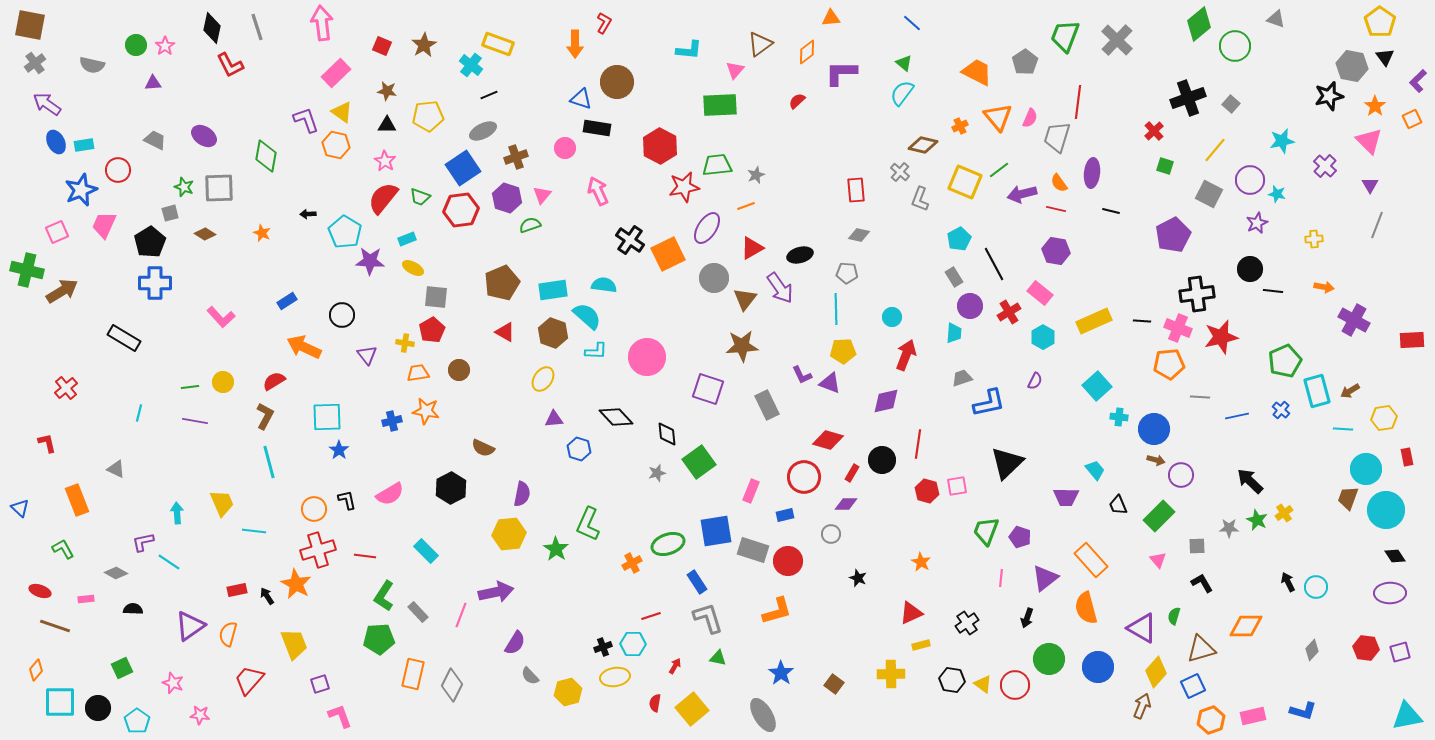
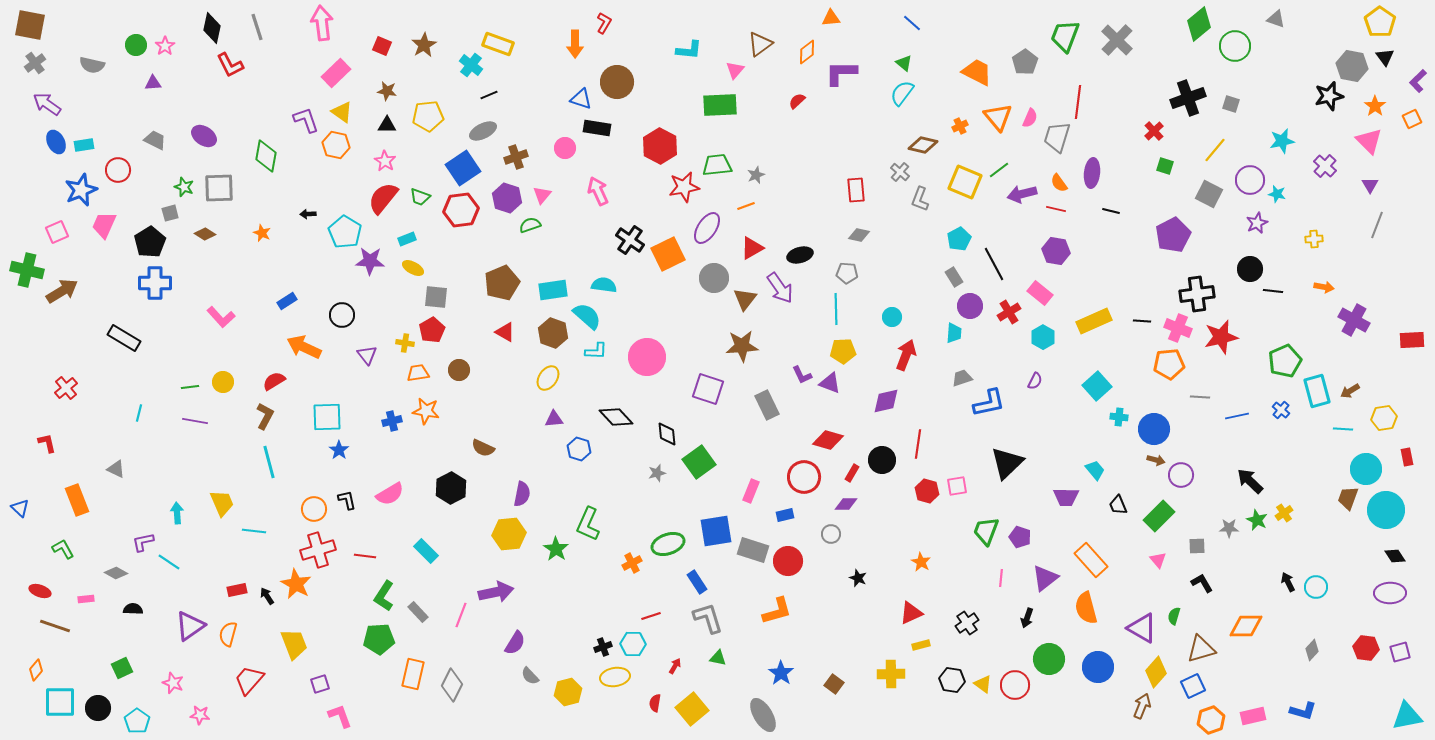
gray square at (1231, 104): rotated 24 degrees counterclockwise
yellow ellipse at (543, 379): moved 5 px right, 1 px up
